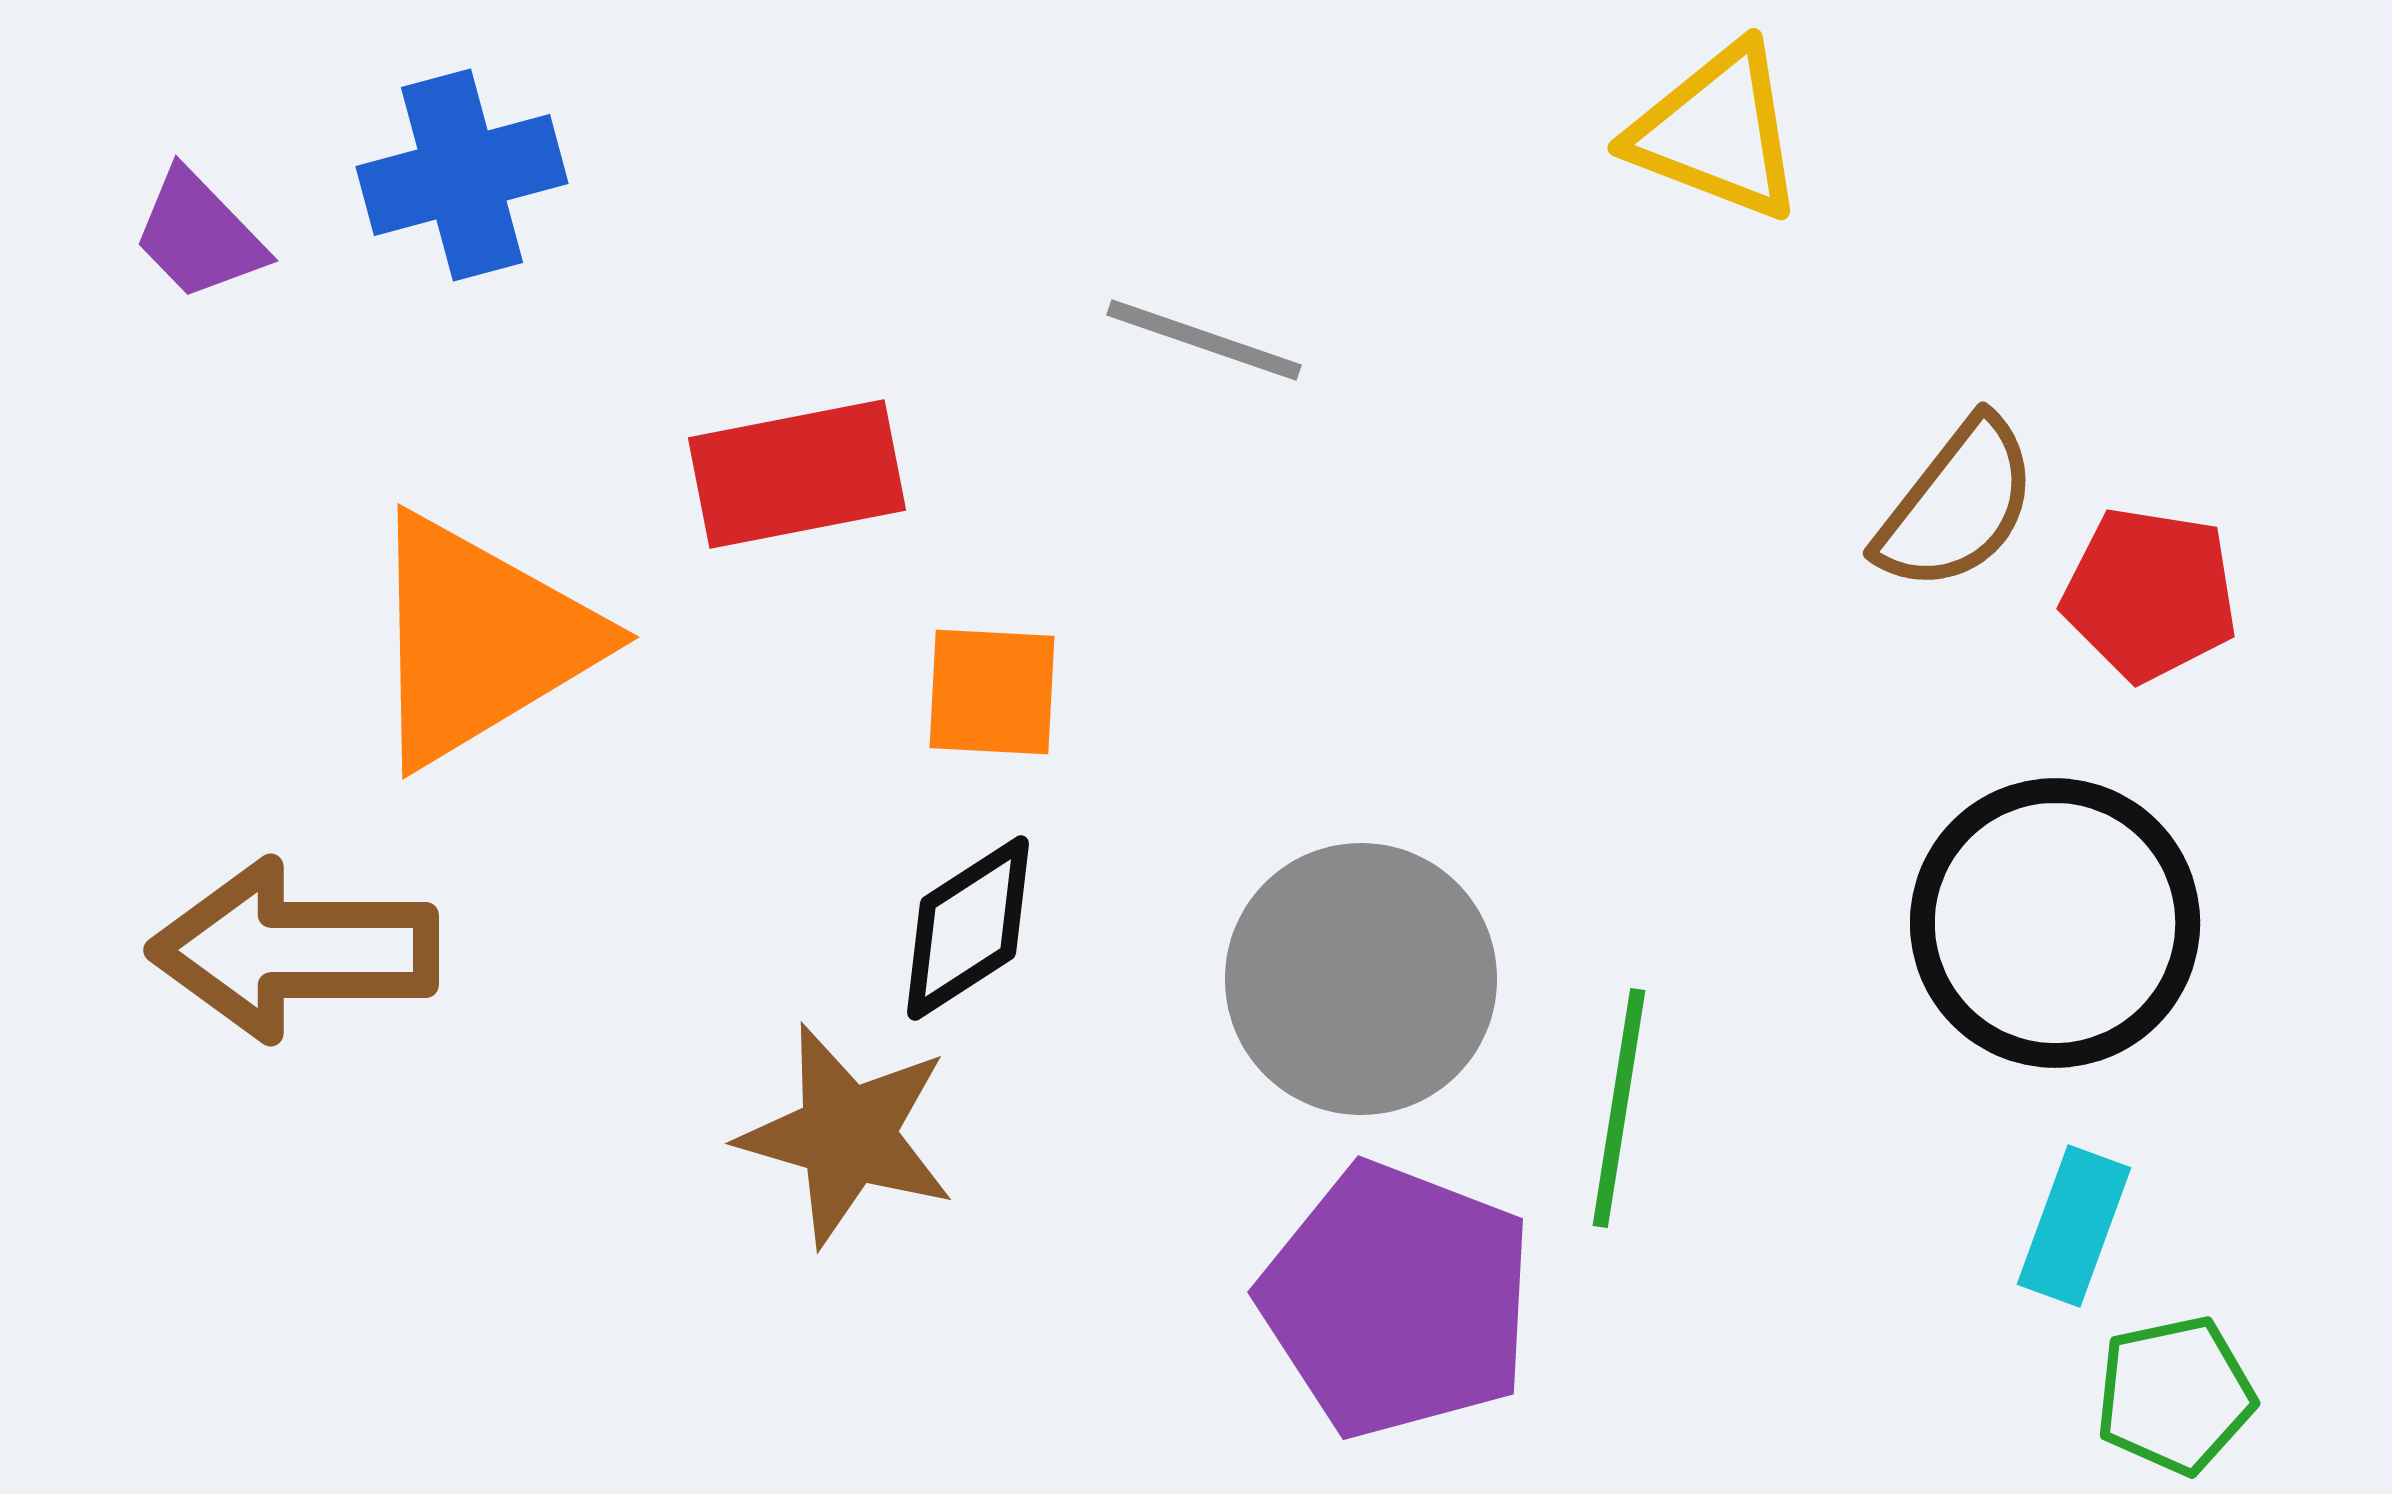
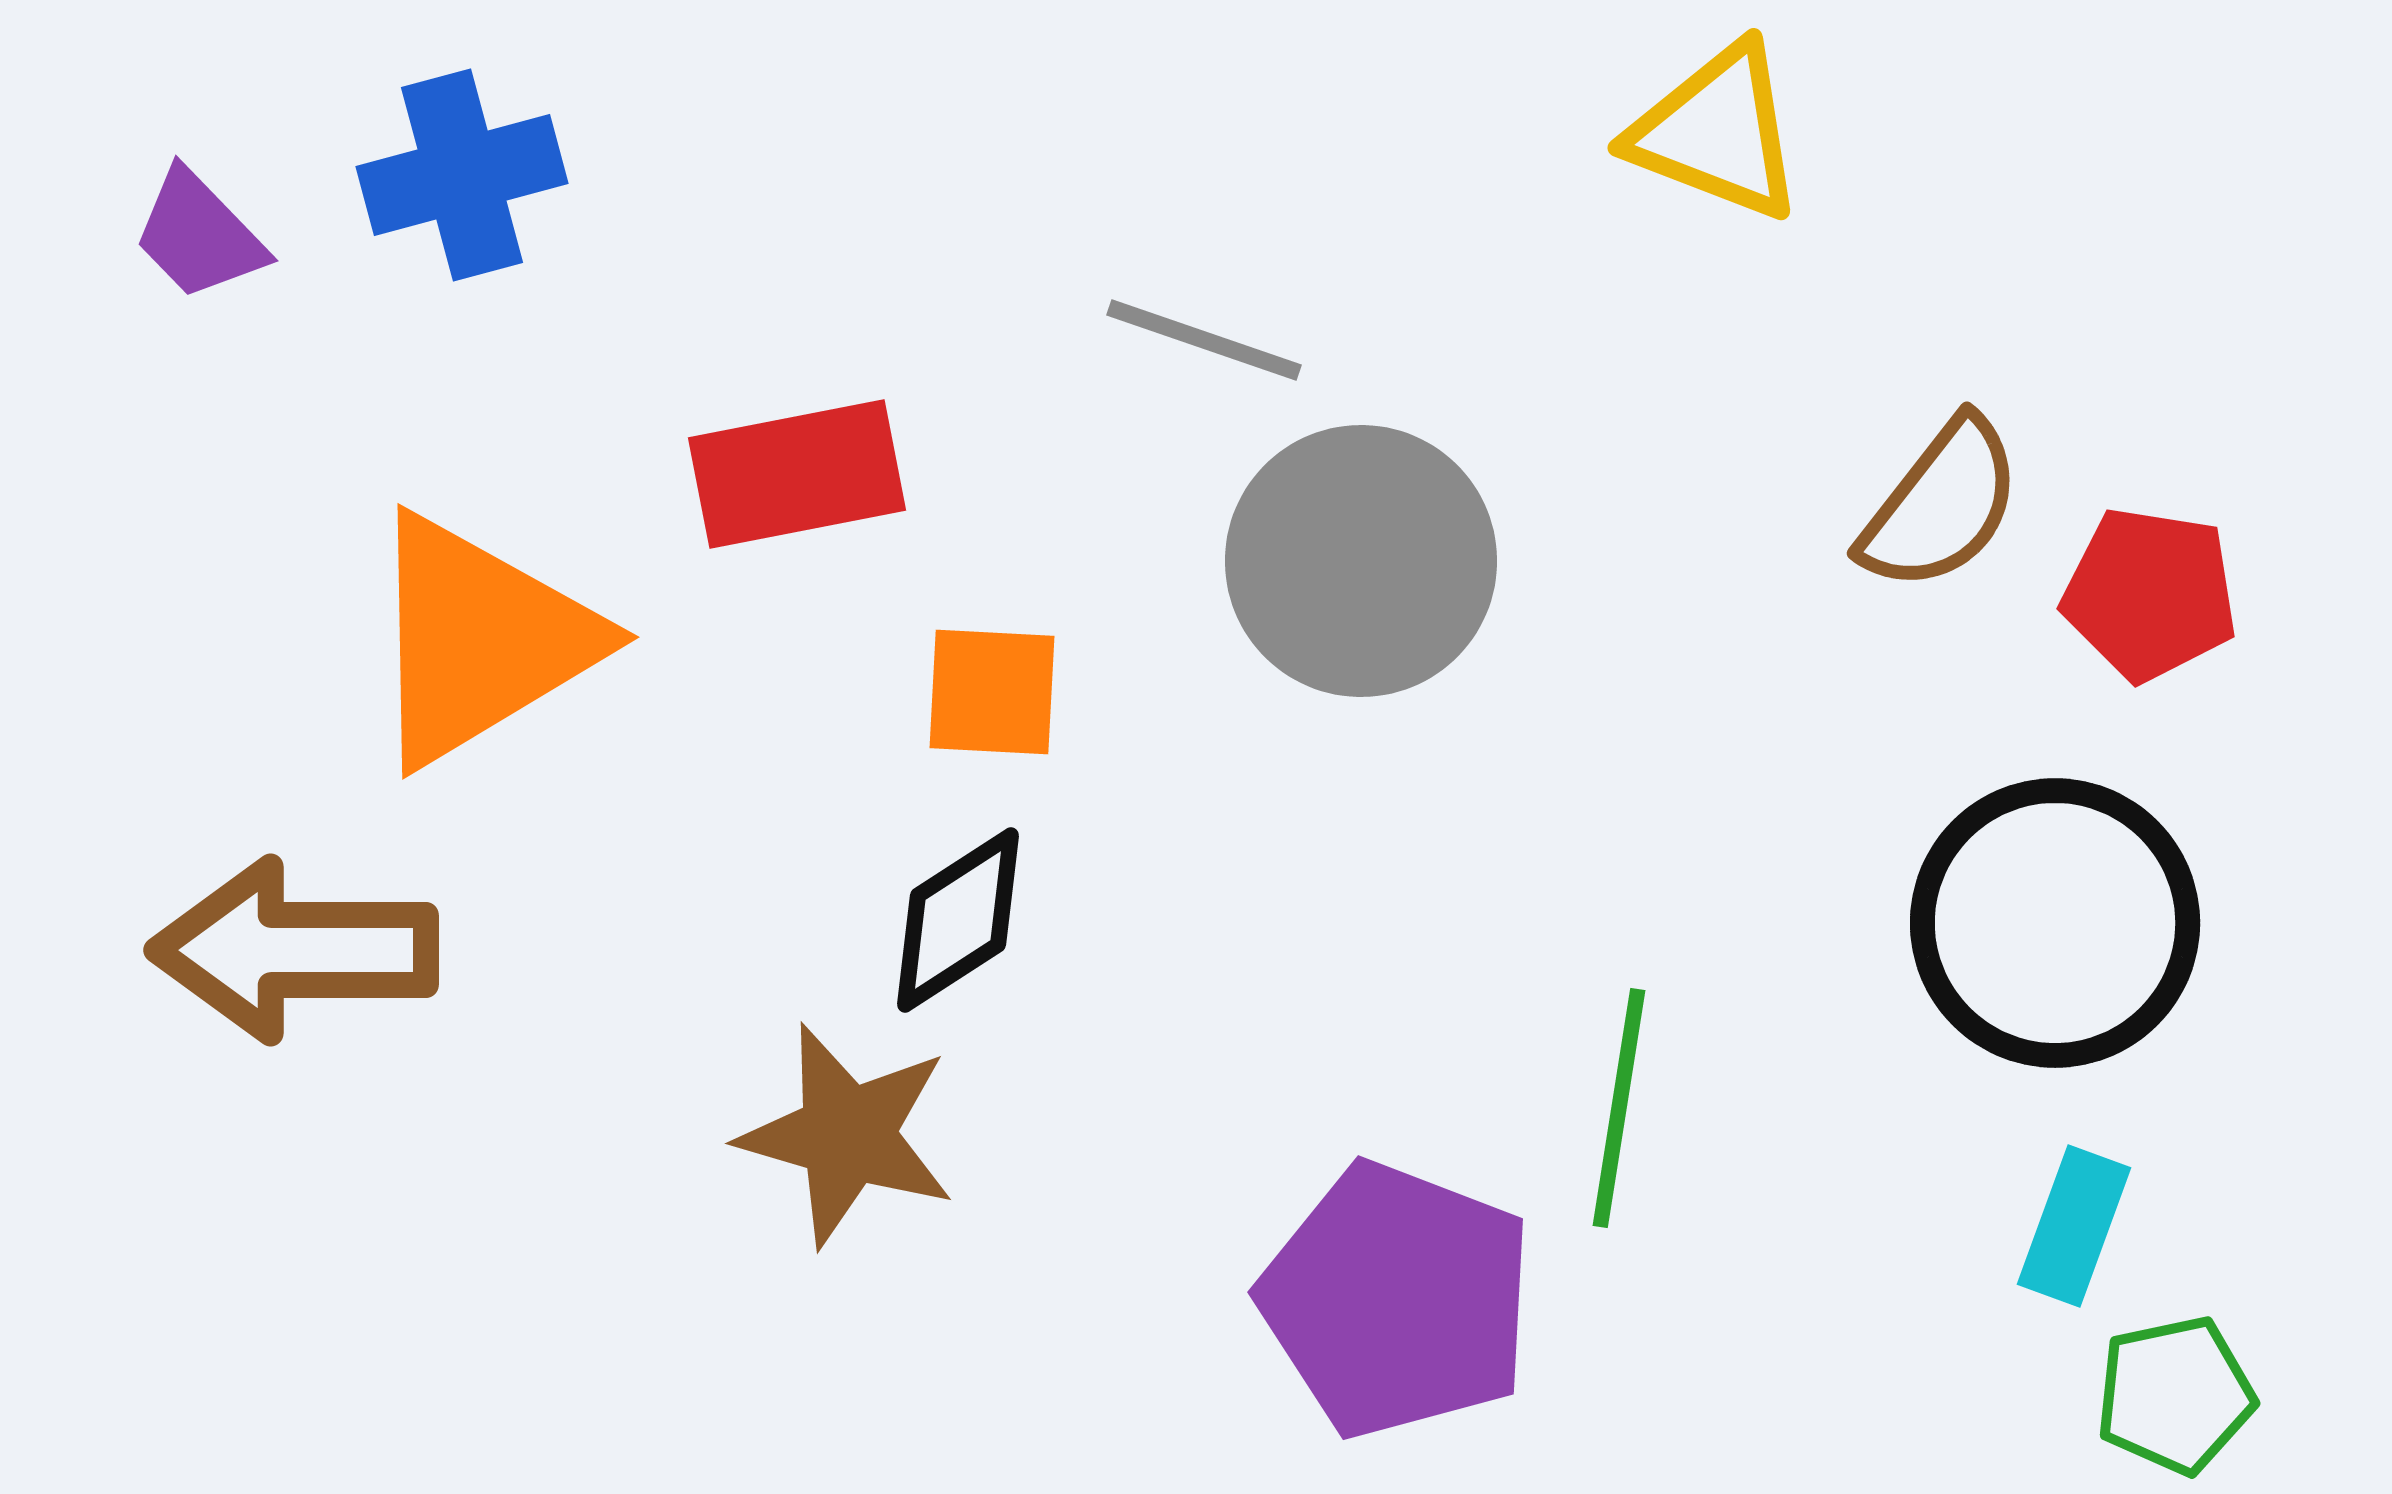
brown semicircle: moved 16 px left
black diamond: moved 10 px left, 8 px up
gray circle: moved 418 px up
